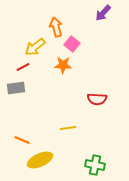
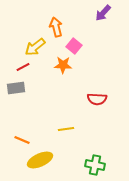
pink square: moved 2 px right, 2 px down
yellow line: moved 2 px left, 1 px down
